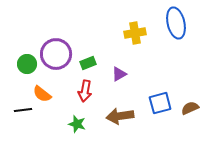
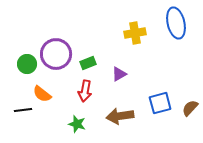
brown semicircle: rotated 24 degrees counterclockwise
